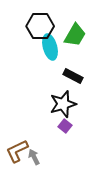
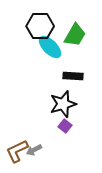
cyan ellipse: rotated 30 degrees counterclockwise
black rectangle: rotated 24 degrees counterclockwise
gray arrow: moved 7 px up; rotated 91 degrees counterclockwise
